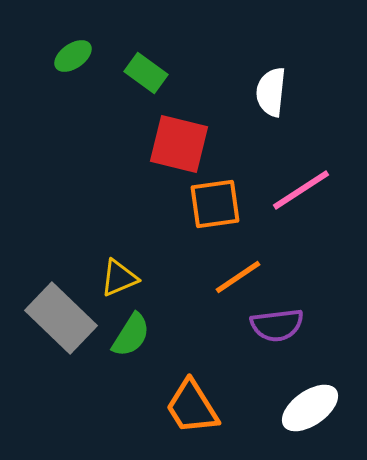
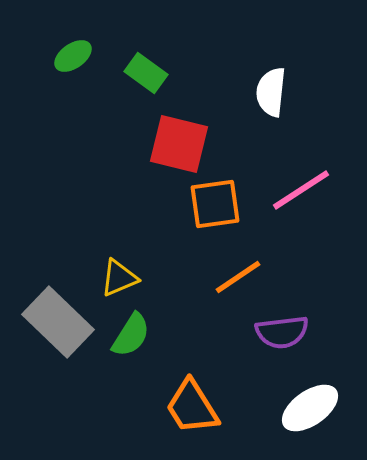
gray rectangle: moved 3 px left, 4 px down
purple semicircle: moved 5 px right, 7 px down
